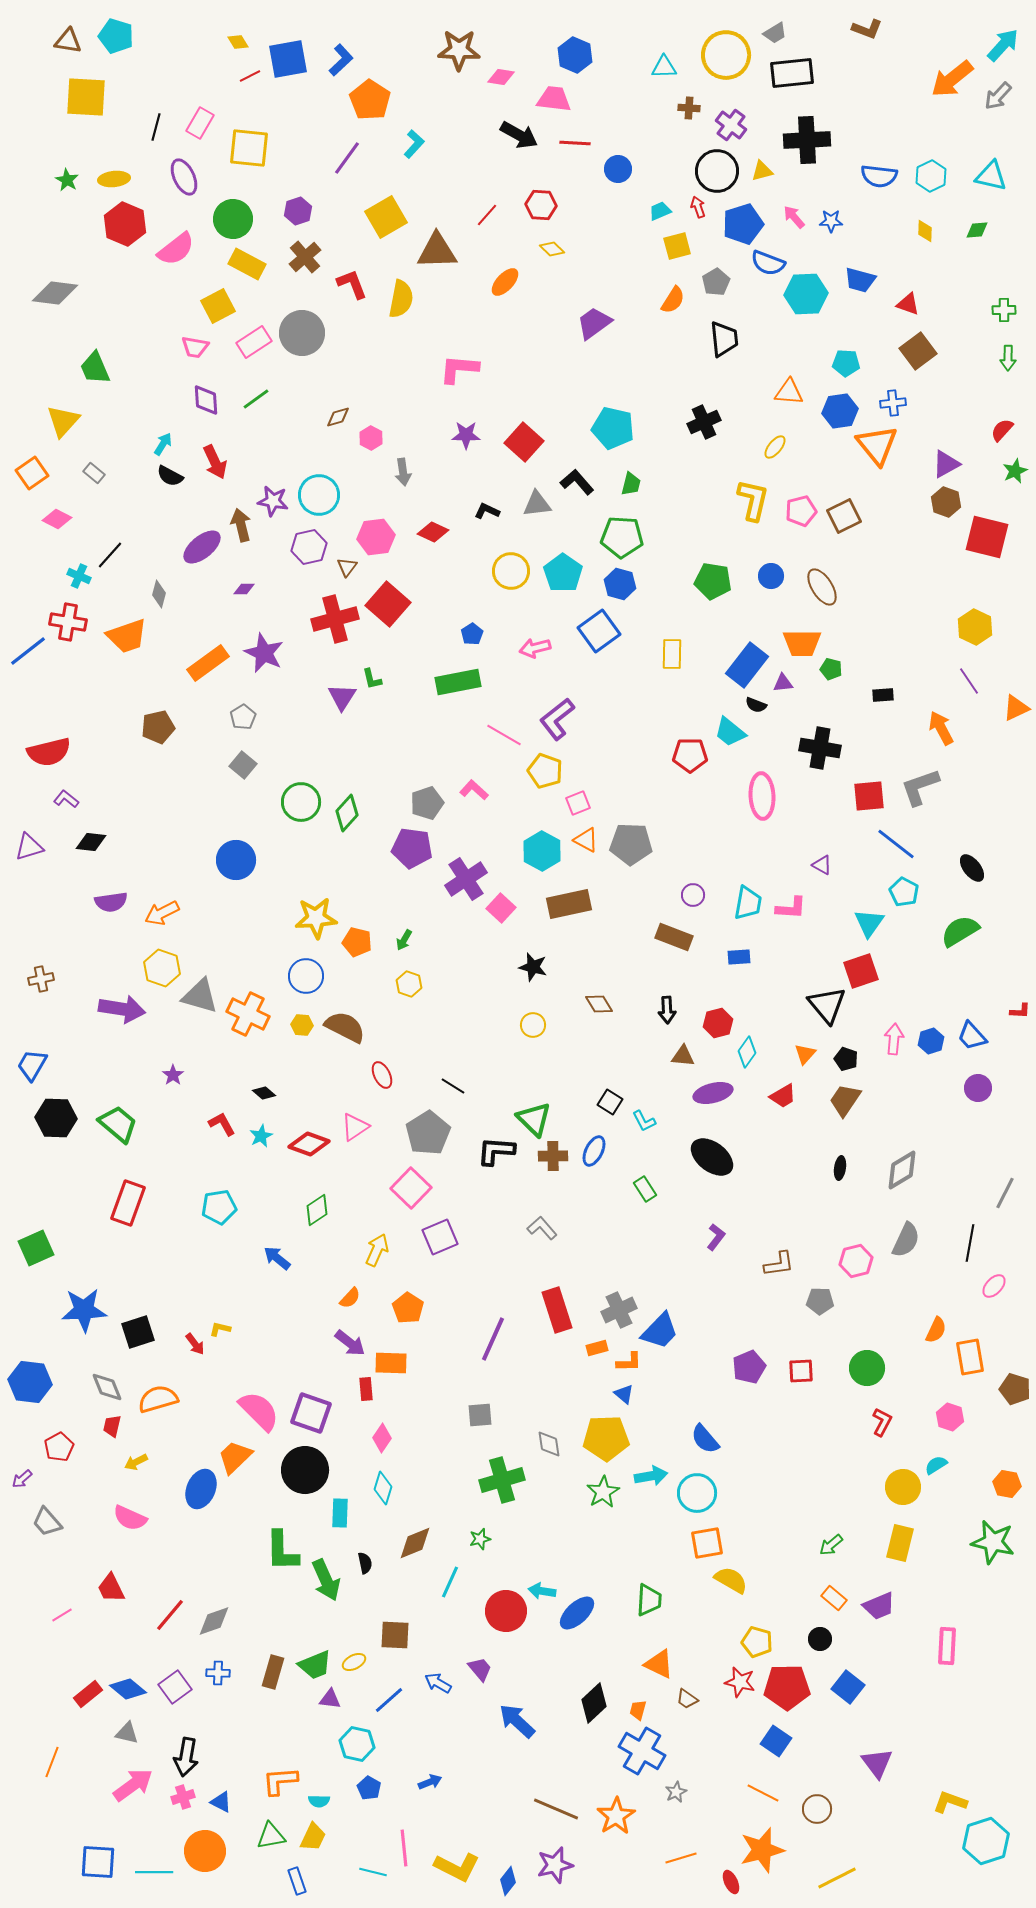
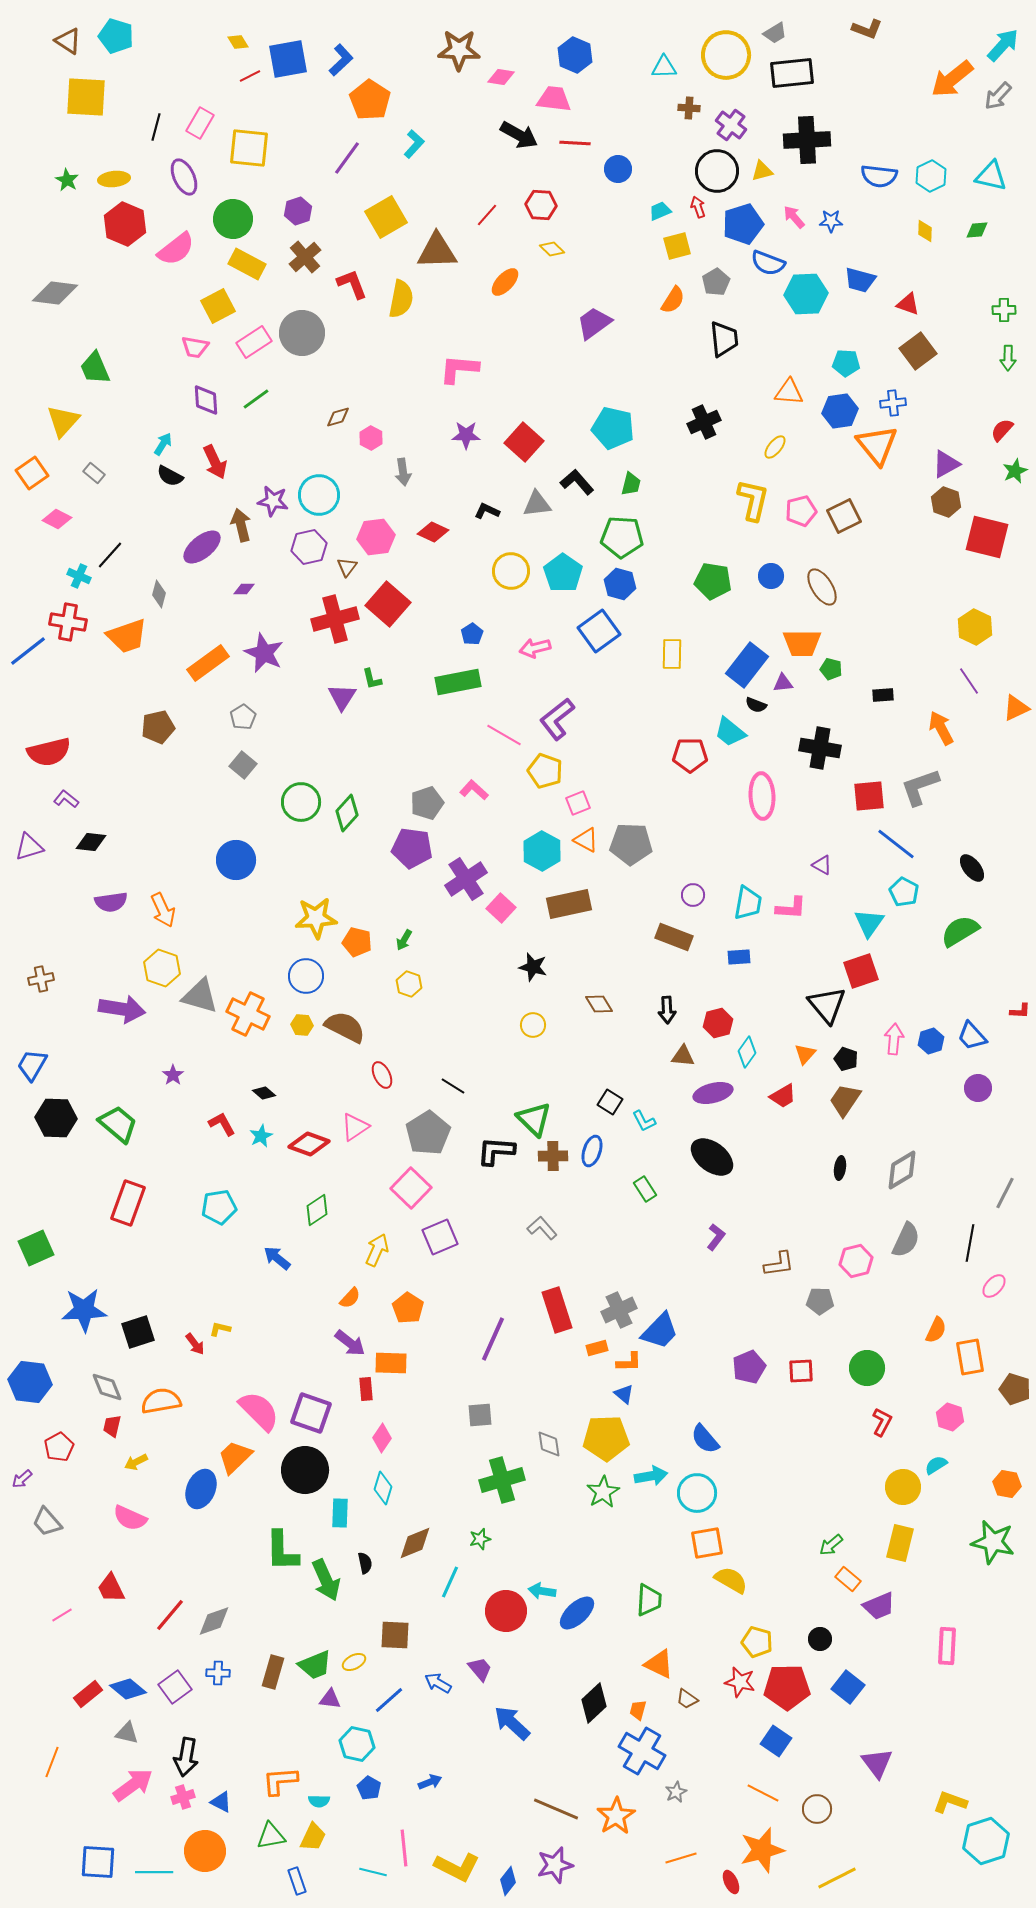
brown triangle at (68, 41): rotated 24 degrees clockwise
orange arrow at (162, 913): moved 1 px right, 3 px up; rotated 88 degrees counterclockwise
blue ellipse at (594, 1151): moved 2 px left; rotated 8 degrees counterclockwise
orange semicircle at (158, 1399): moved 3 px right, 2 px down; rotated 6 degrees clockwise
orange rectangle at (834, 1598): moved 14 px right, 19 px up
blue arrow at (517, 1721): moved 5 px left, 2 px down
